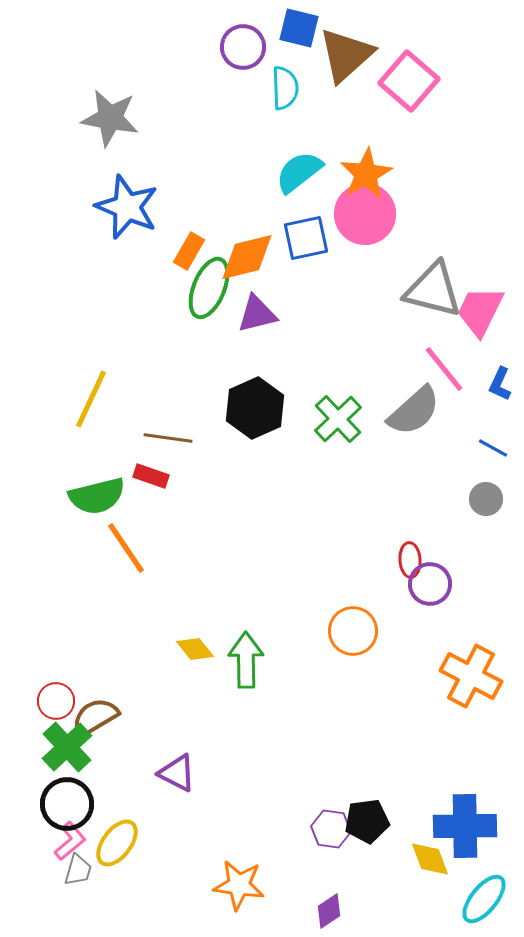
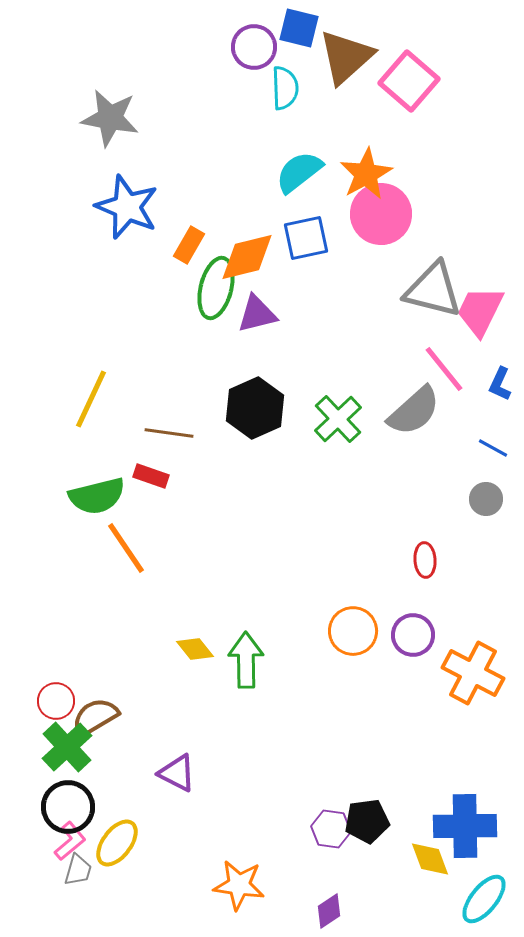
purple circle at (243, 47): moved 11 px right
brown triangle at (346, 55): moved 2 px down
pink circle at (365, 214): moved 16 px right
orange rectangle at (189, 251): moved 6 px up
green ellipse at (209, 288): moved 7 px right; rotated 8 degrees counterclockwise
brown line at (168, 438): moved 1 px right, 5 px up
red ellipse at (410, 560): moved 15 px right
purple circle at (430, 584): moved 17 px left, 51 px down
orange cross at (471, 676): moved 2 px right, 3 px up
black circle at (67, 804): moved 1 px right, 3 px down
